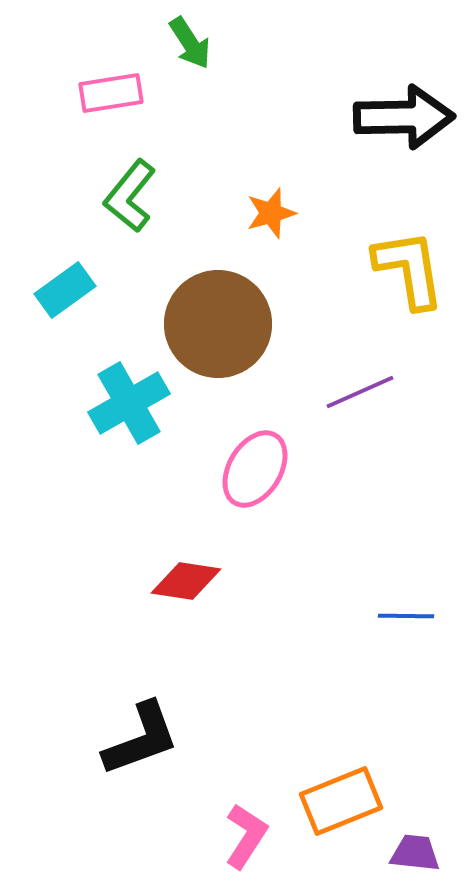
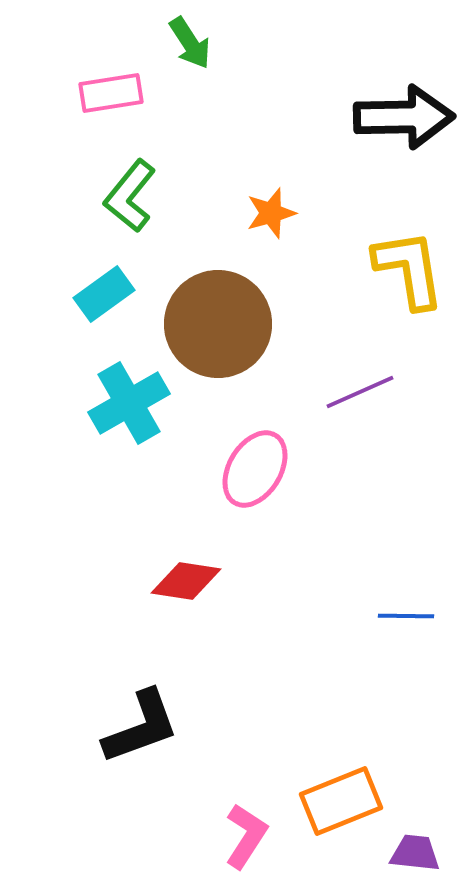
cyan rectangle: moved 39 px right, 4 px down
black L-shape: moved 12 px up
